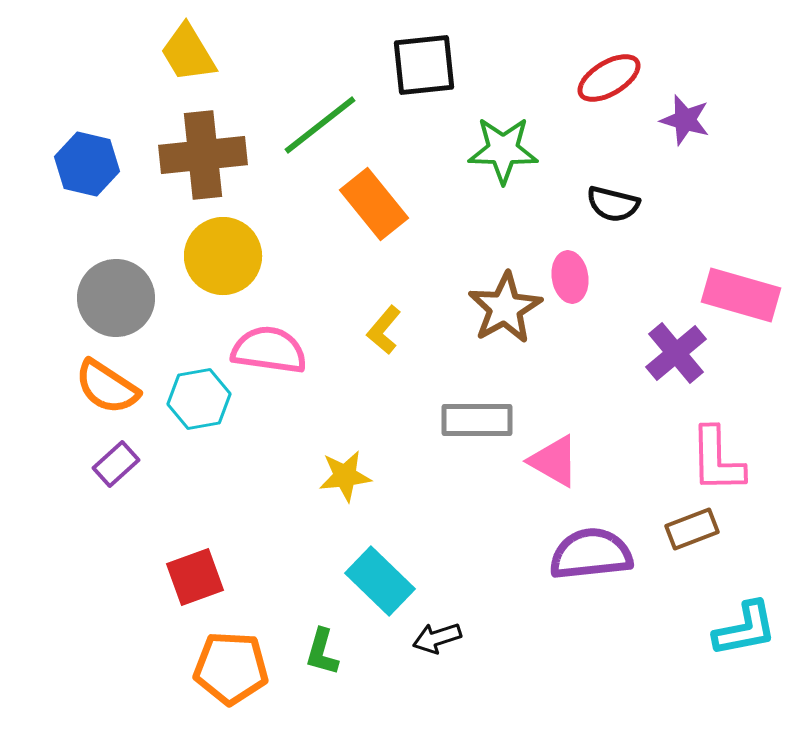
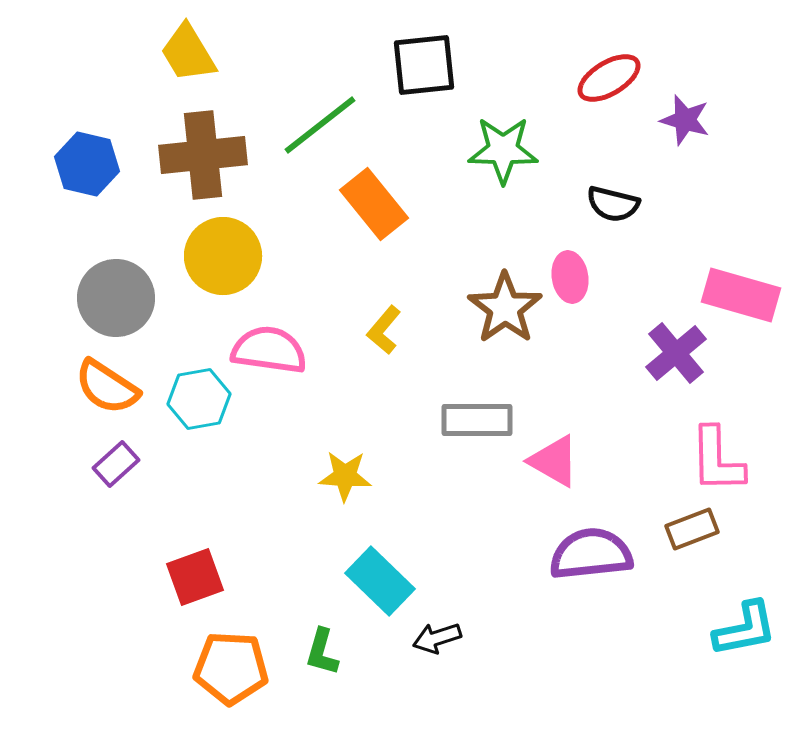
brown star: rotated 6 degrees counterclockwise
yellow star: rotated 10 degrees clockwise
